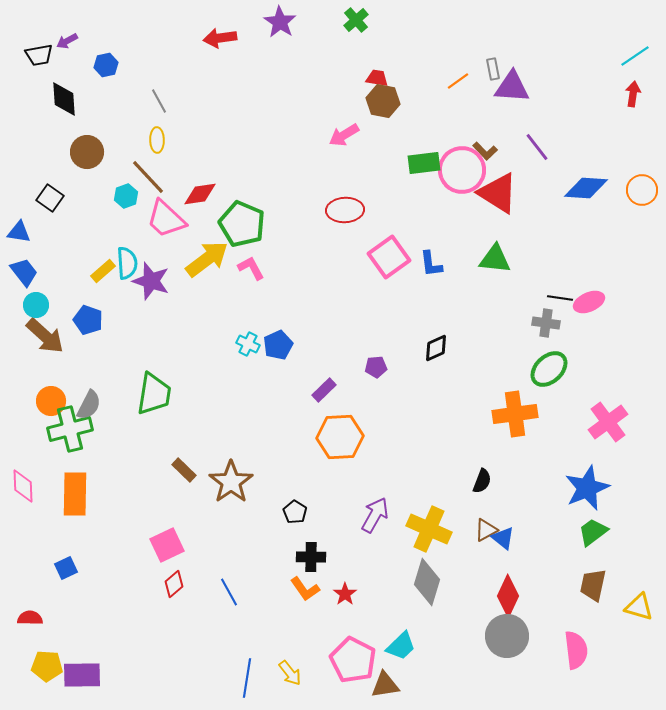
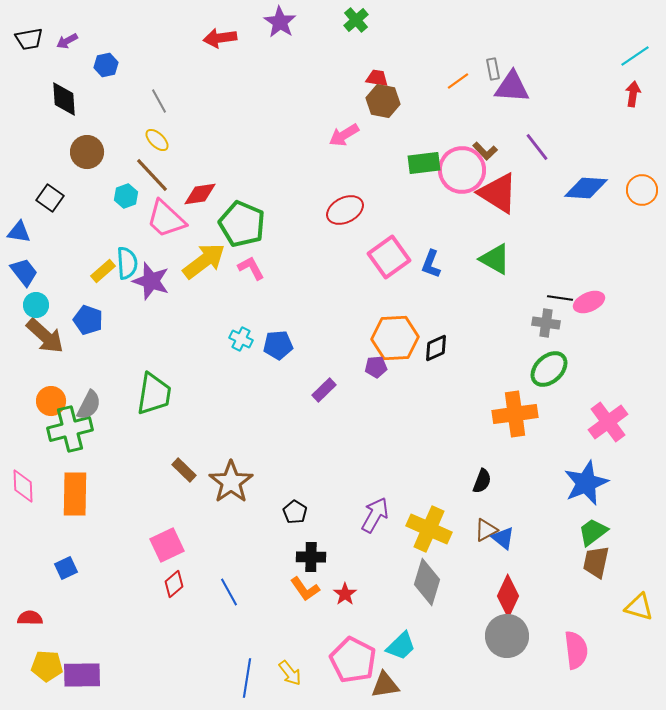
black trapezoid at (39, 55): moved 10 px left, 16 px up
yellow ellipse at (157, 140): rotated 45 degrees counterclockwise
brown line at (148, 177): moved 4 px right, 2 px up
red ellipse at (345, 210): rotated 24 degrees counterclockwise
yellow arrow at (207, 259): moved 3 px left, 2 px down
green triangle at (495, 259): rotated 24 degrees clockwise
blue L-shape at (431, 264): rotated 28 degrees clockwise
cyan cross at (248, 344): moved 7 px left, 5 px up
blue pentagon at (278, 345): rotated 20 degrees clockwise
orange hexagon at (340, 437): moved 55 px right, 99 px up
blue star at (587, 488): moved 1 px left, 5 px up
brown trapezoid at (593, 585): moved 3 px right, 23 px up
